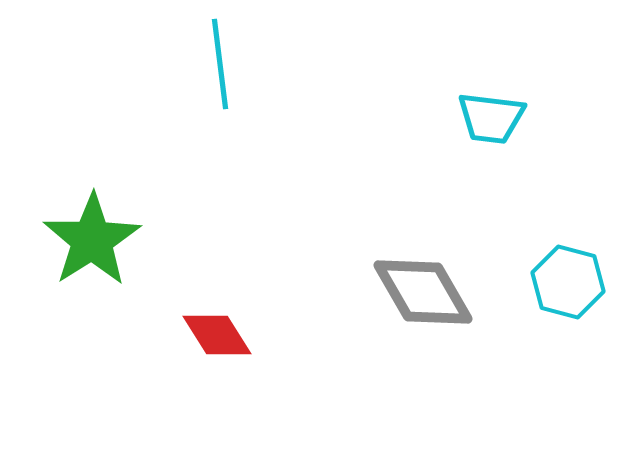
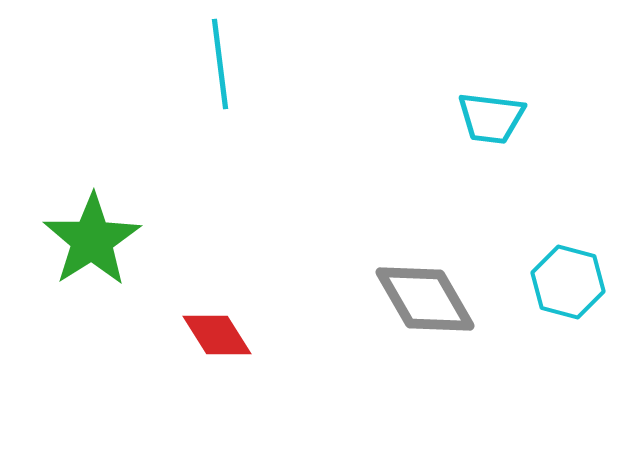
gray diamond: moved 2 px right, 7 px down
